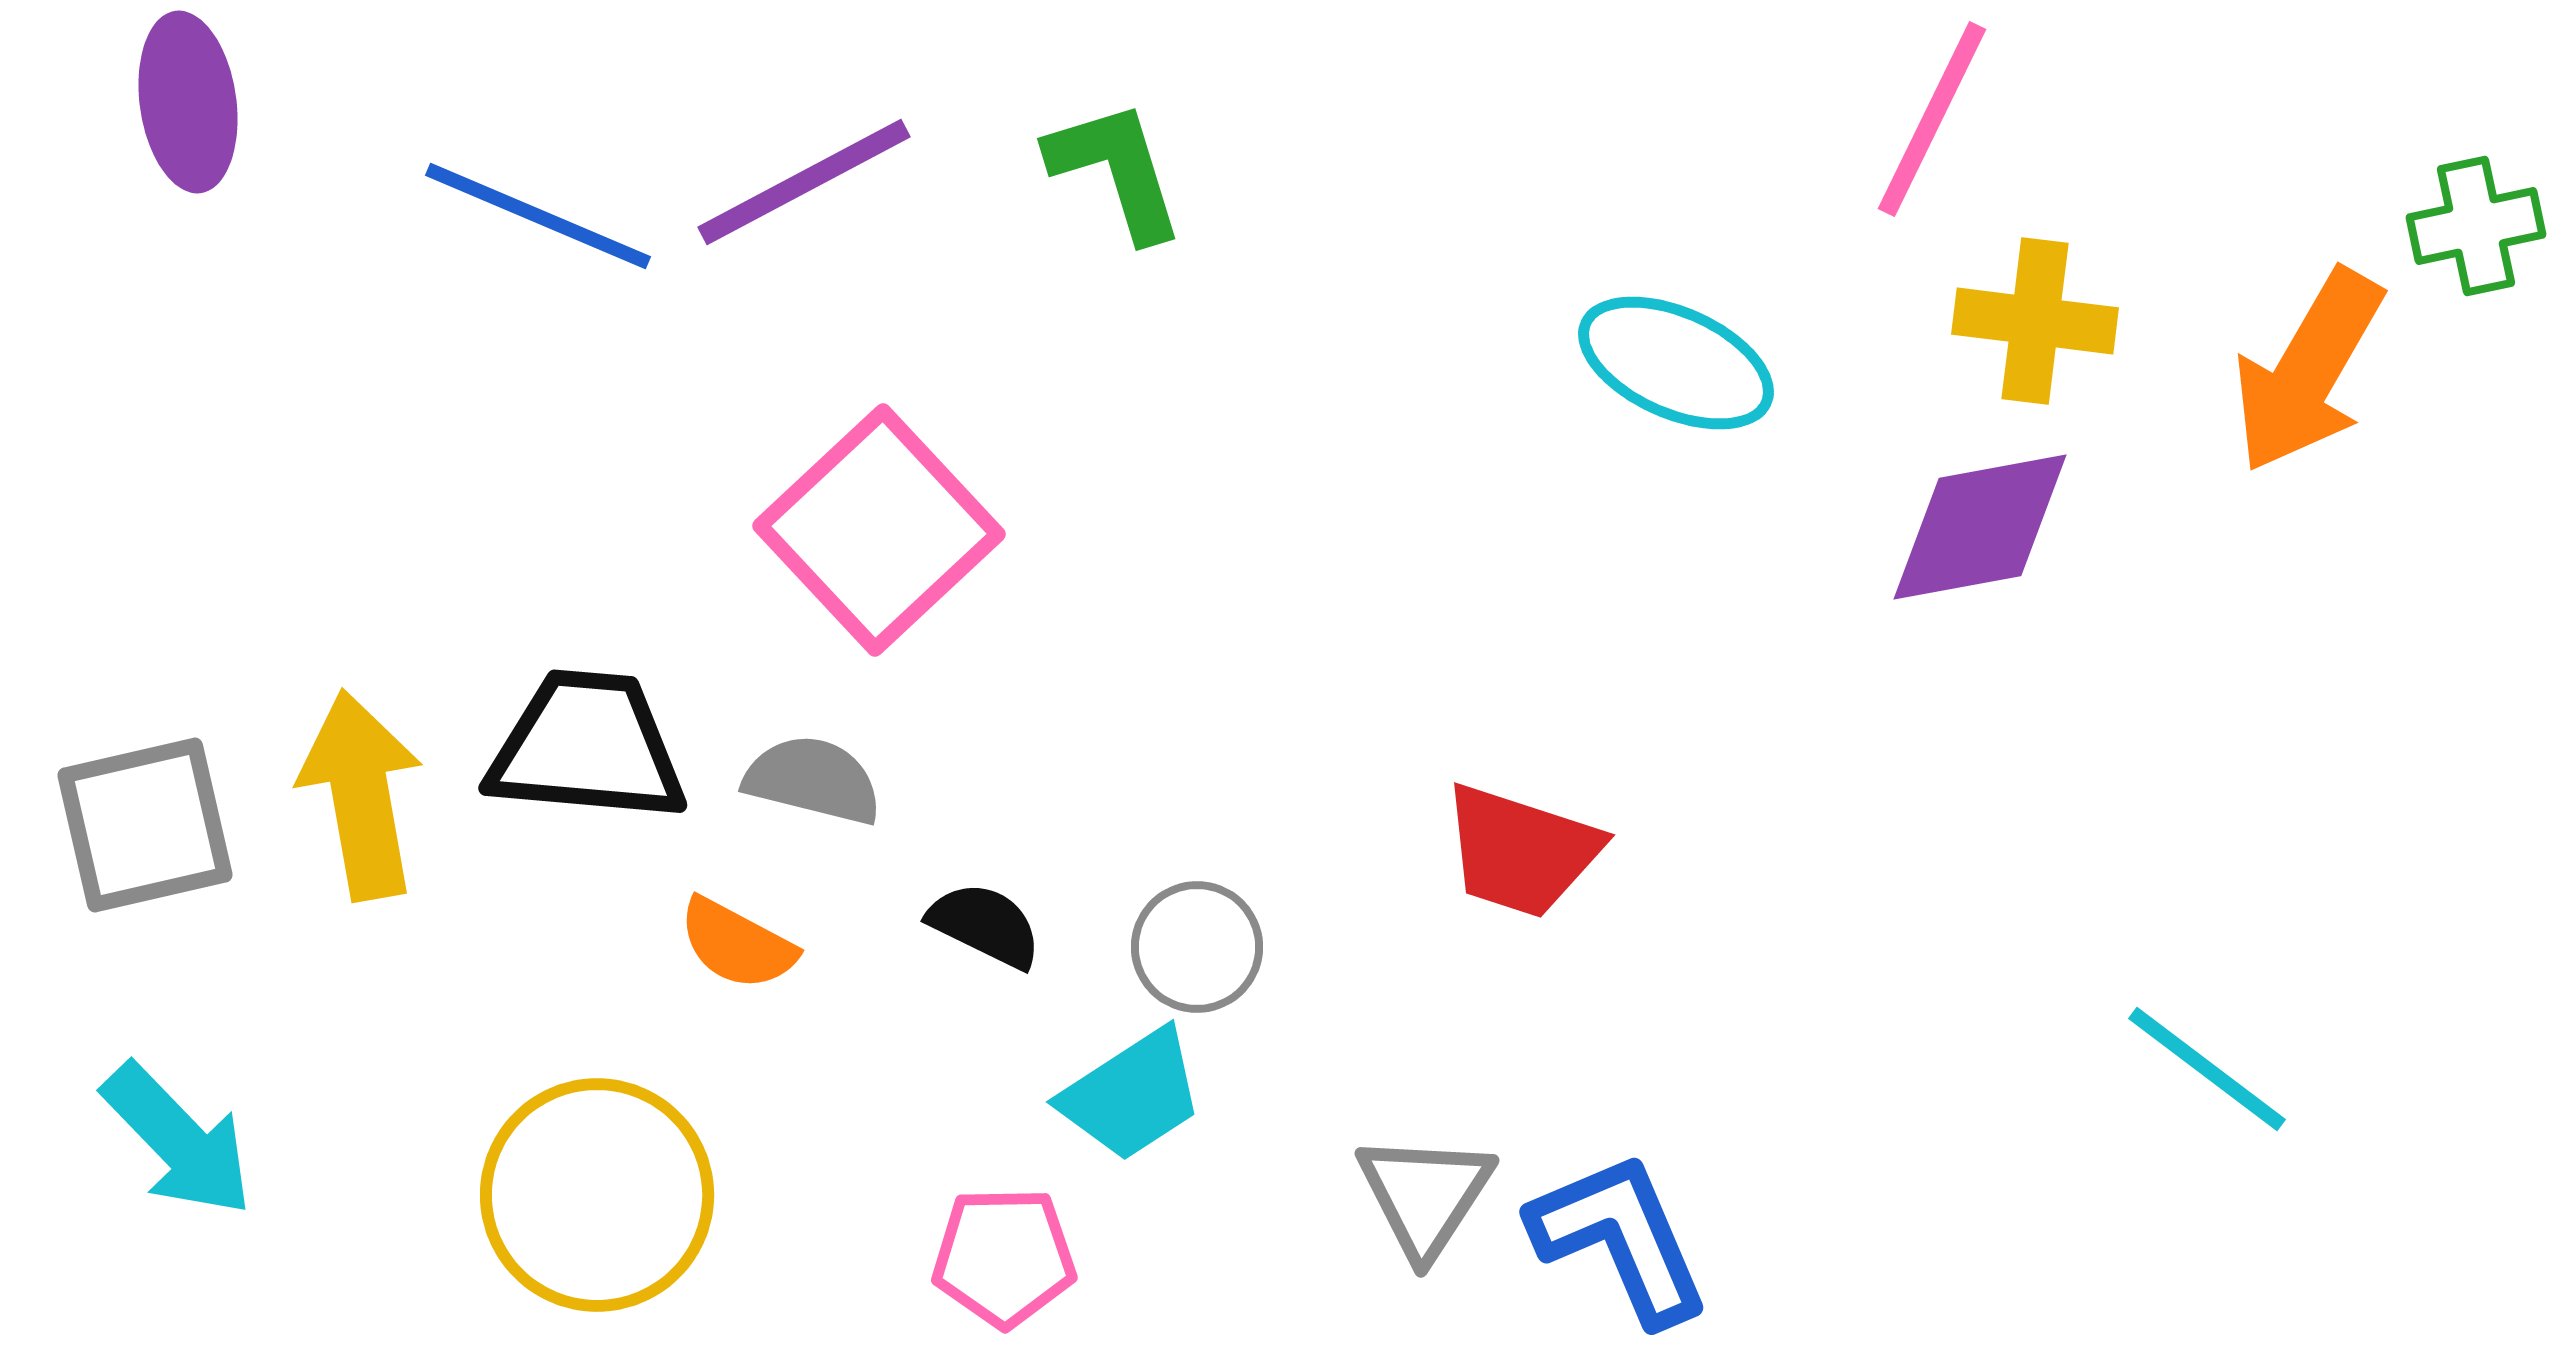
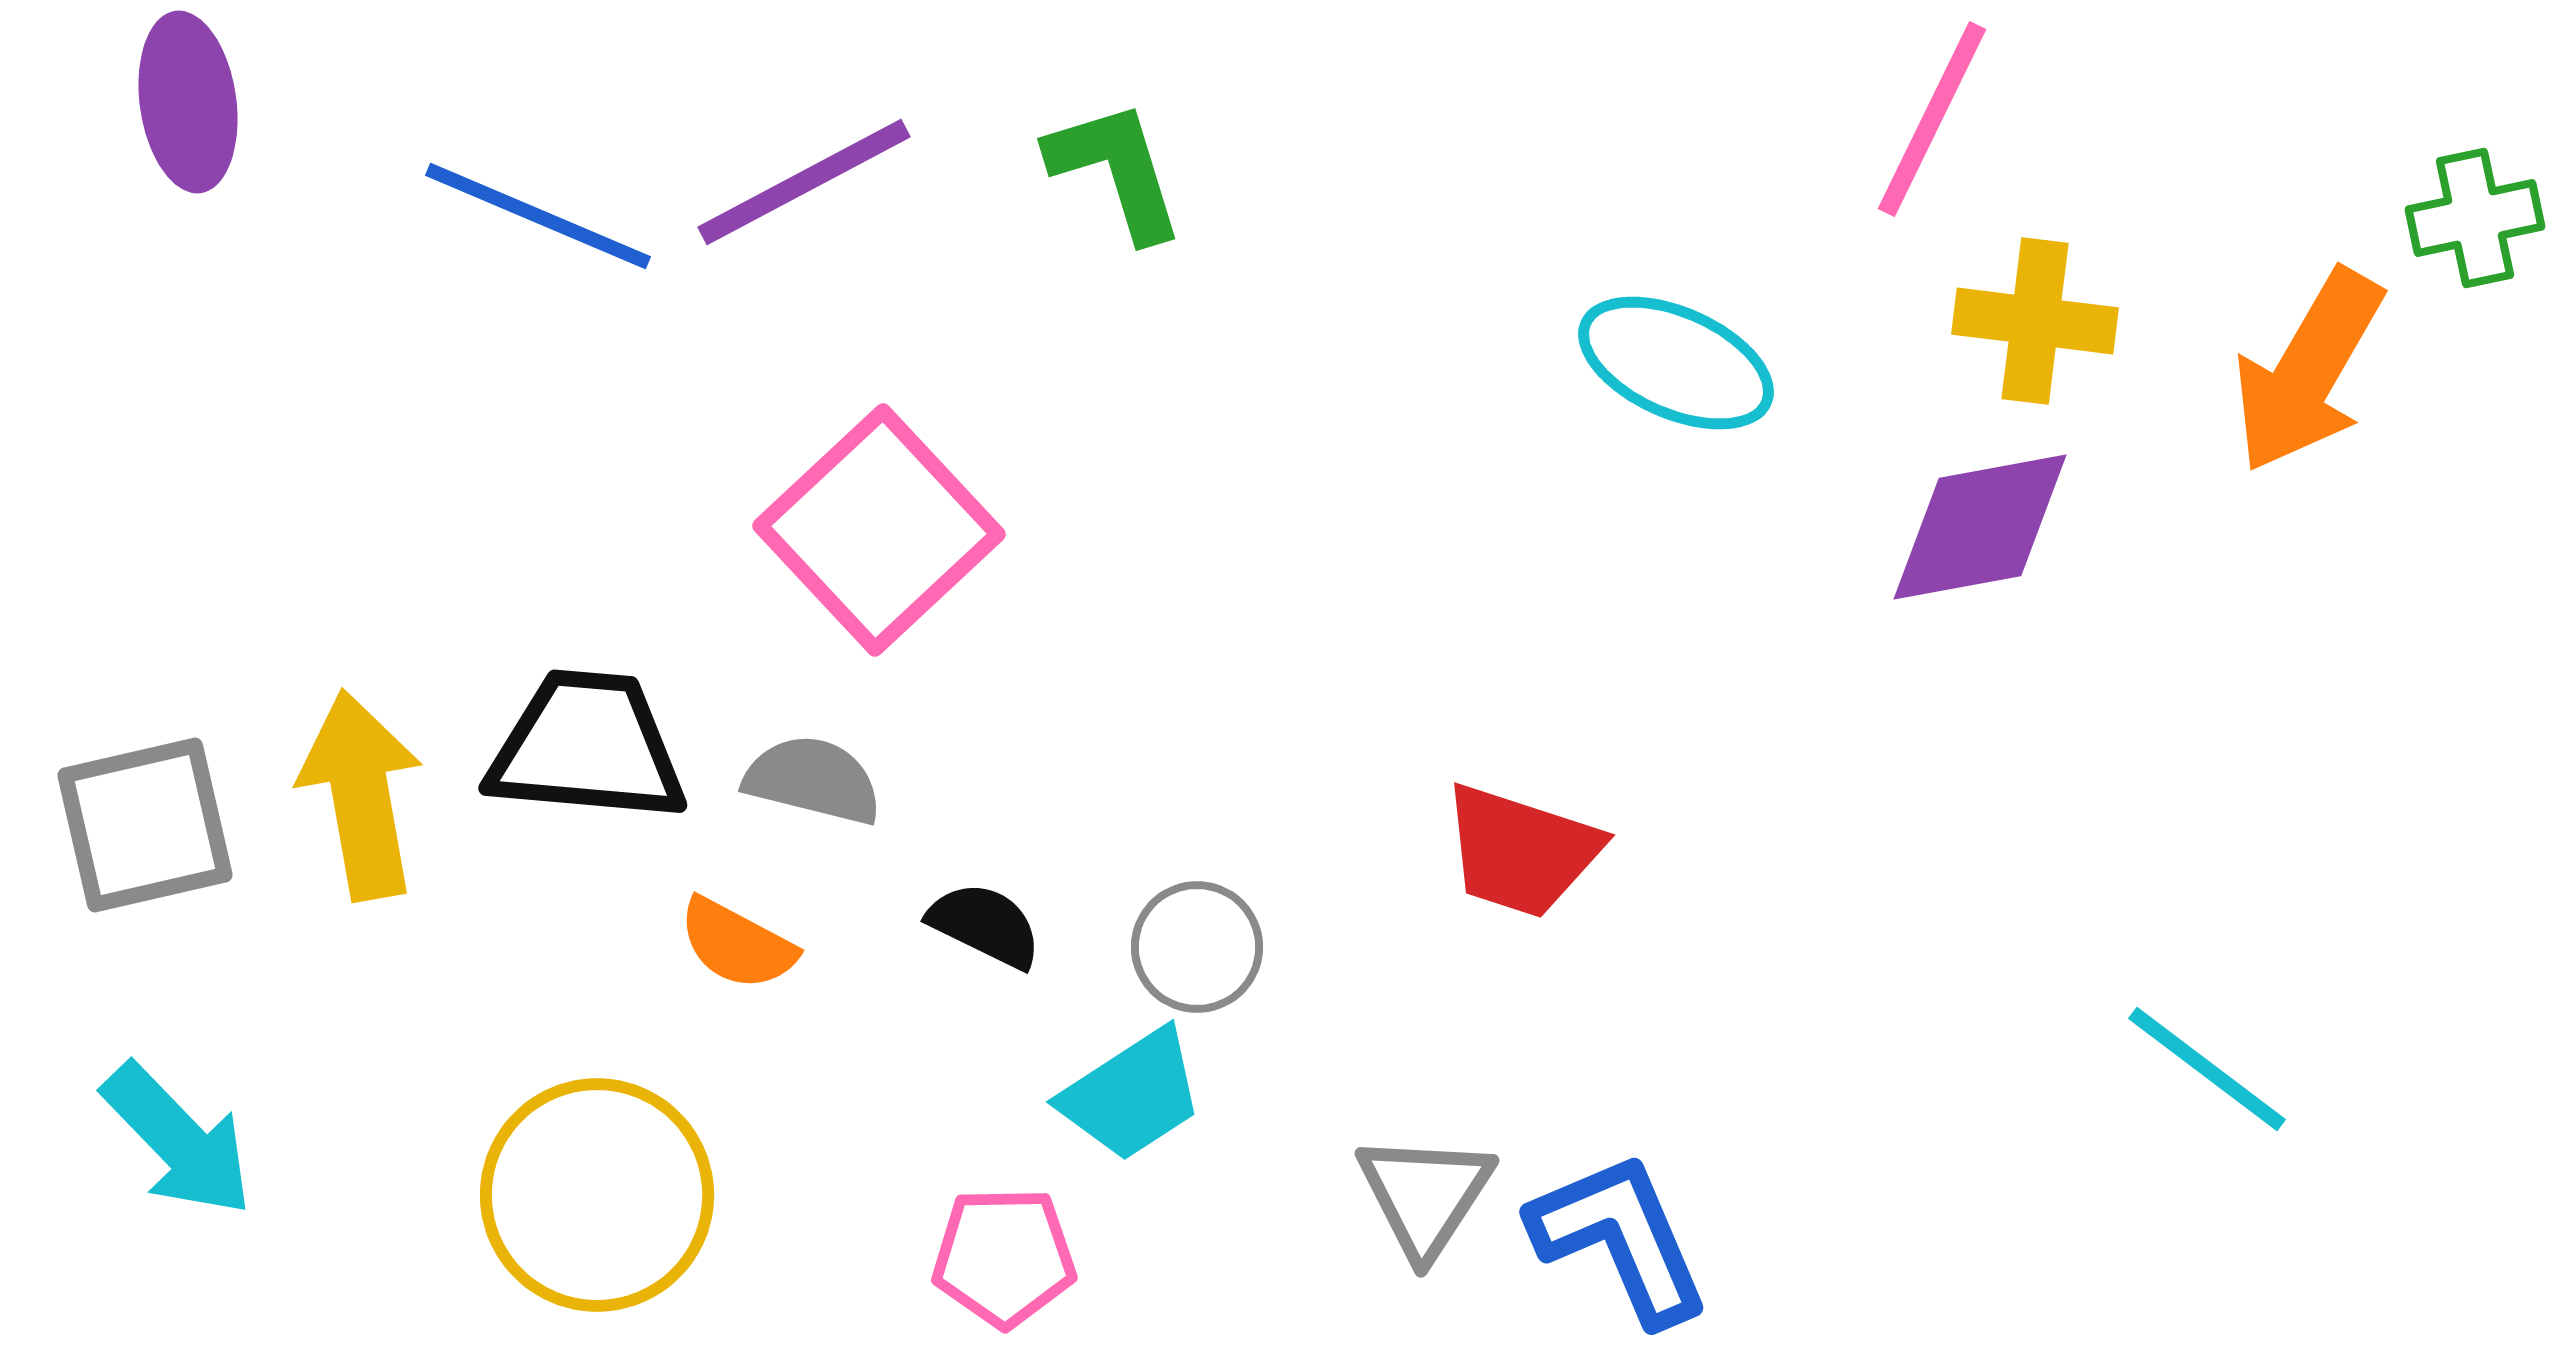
green cross: moved 1 px left, 8 px up
